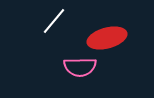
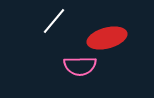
pink semicircle: moved 1 px up
